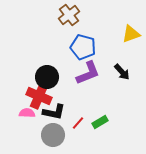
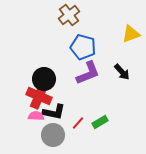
black circle: moved 3 px left, 2 px down
pink semicircle: moved 9 px right, 3 px down
